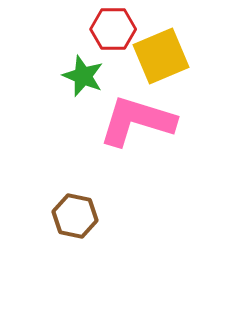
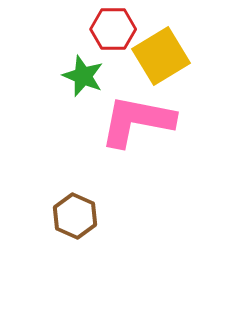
yellow square: rotated 8 degrees counterclockwise
pink L-shape: rotated 6 degrees counterclockwise
brown hexagon: rotated 12 degrees clockwise
